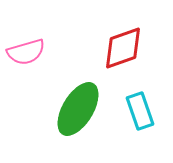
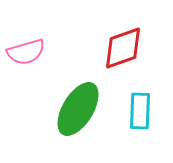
cyan rectangle: rotated 21 degrees clockwise
